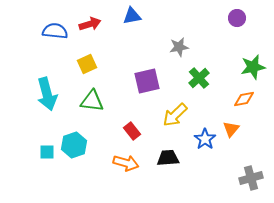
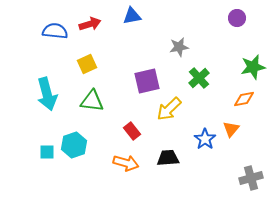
yellow arrow: moved 6 px left, 6 px up
